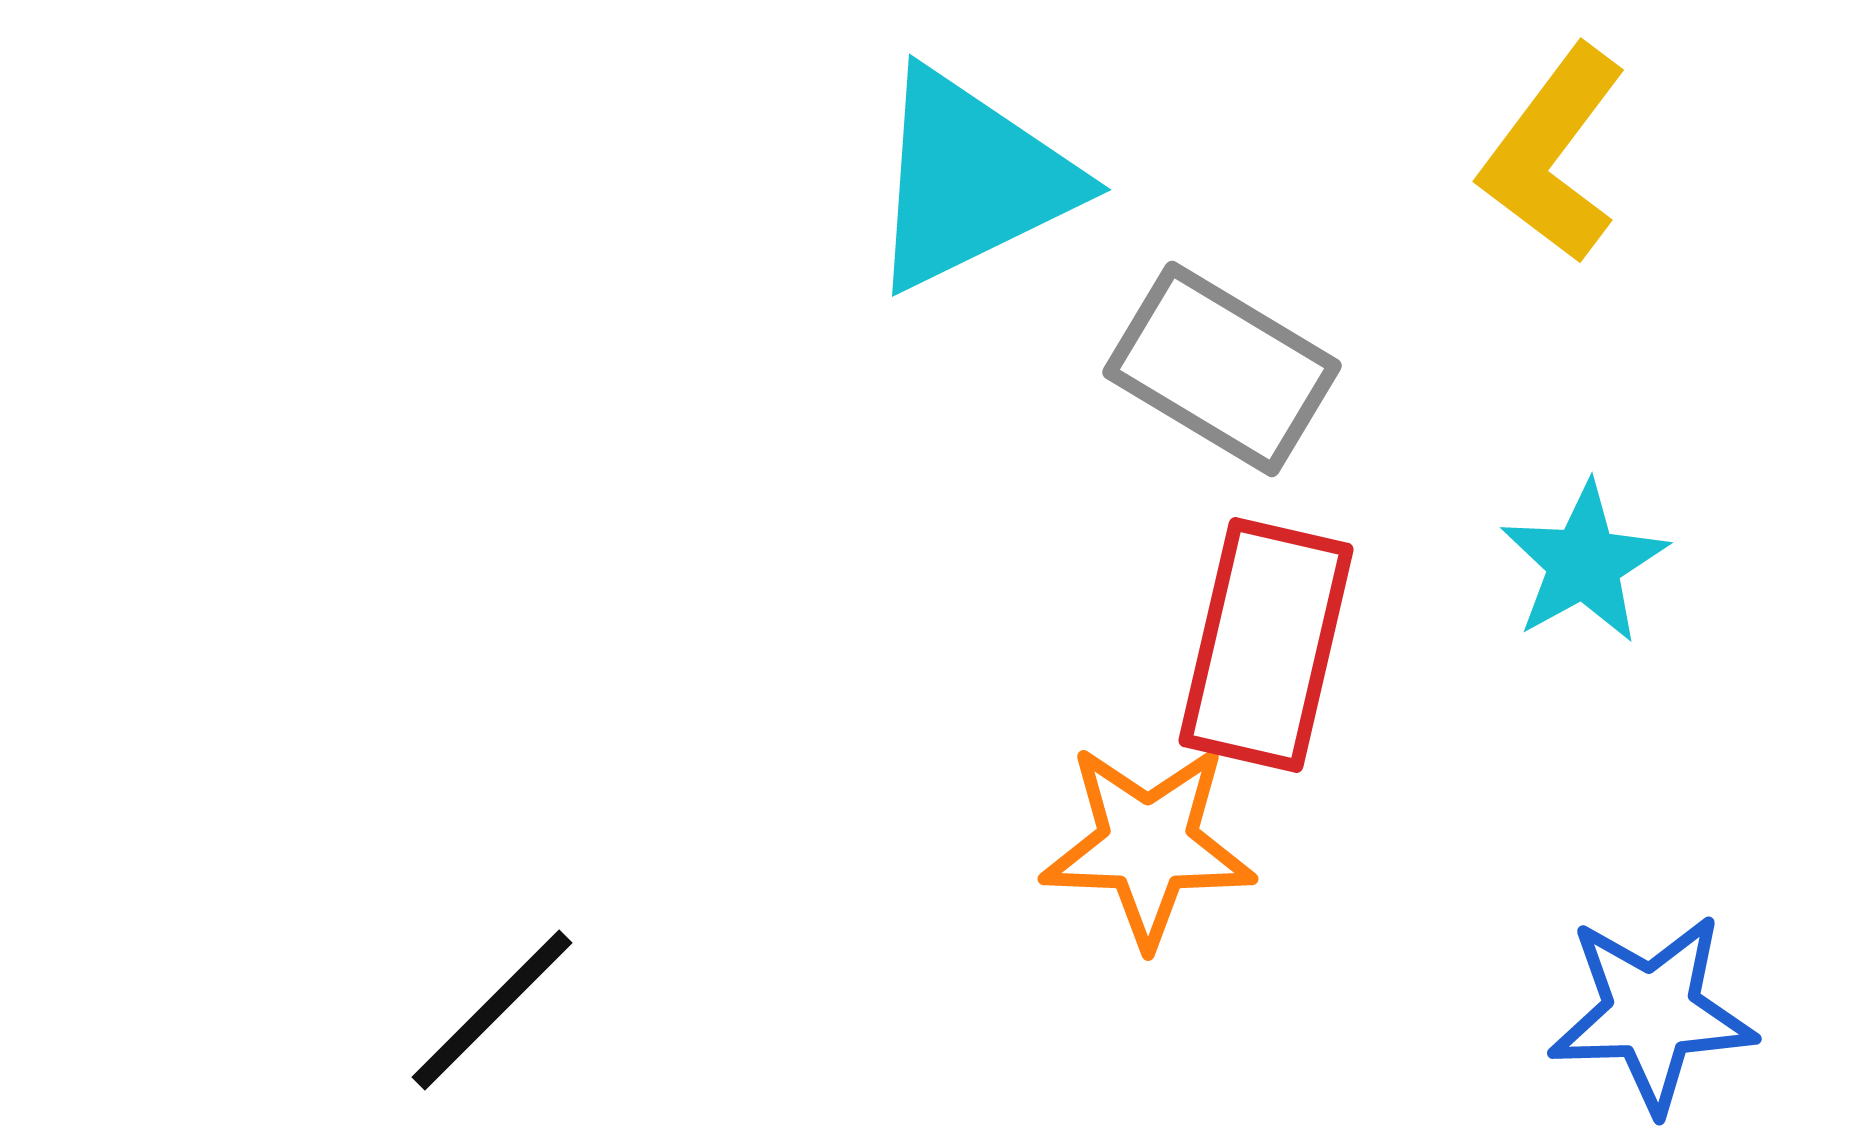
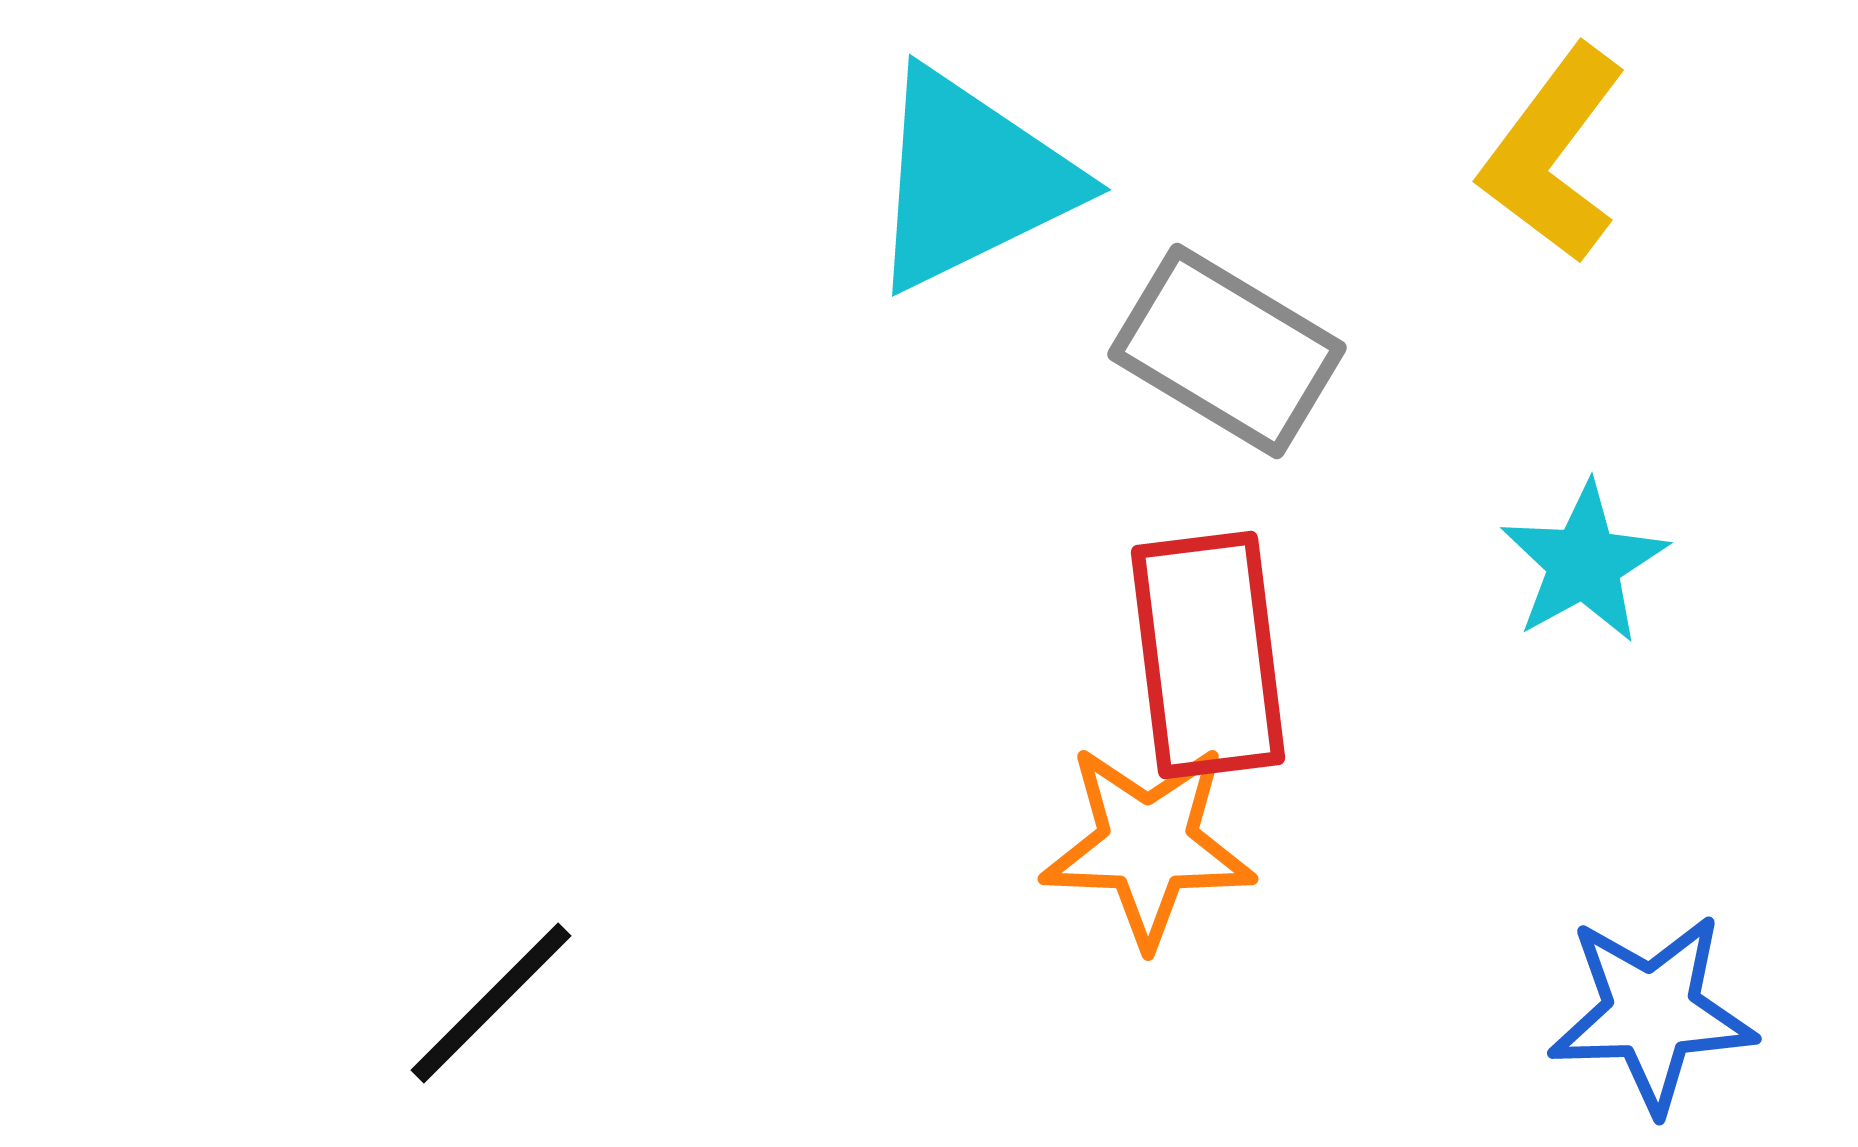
gray rectangle: moved 5 px right, 18 px up
red rectangle: moved 58 px left, 10 px down; rotated 20 degrees counterclockwise
black line: moved 1 px left, 7 px up
